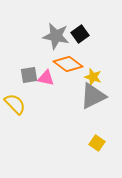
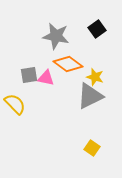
black square: moved 17 px right, 5 px up
yellow star: moved 2 px right
gray triangle: moved 3 px left
yellow square: moved 5 px left, 5 px down
